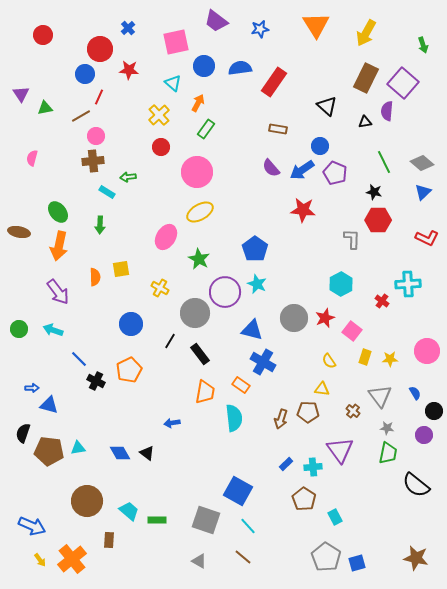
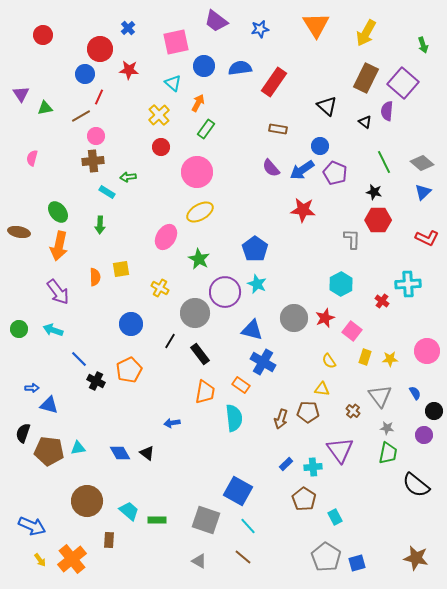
black triangle at (365, 122): rotated 48 degrees clockwise
